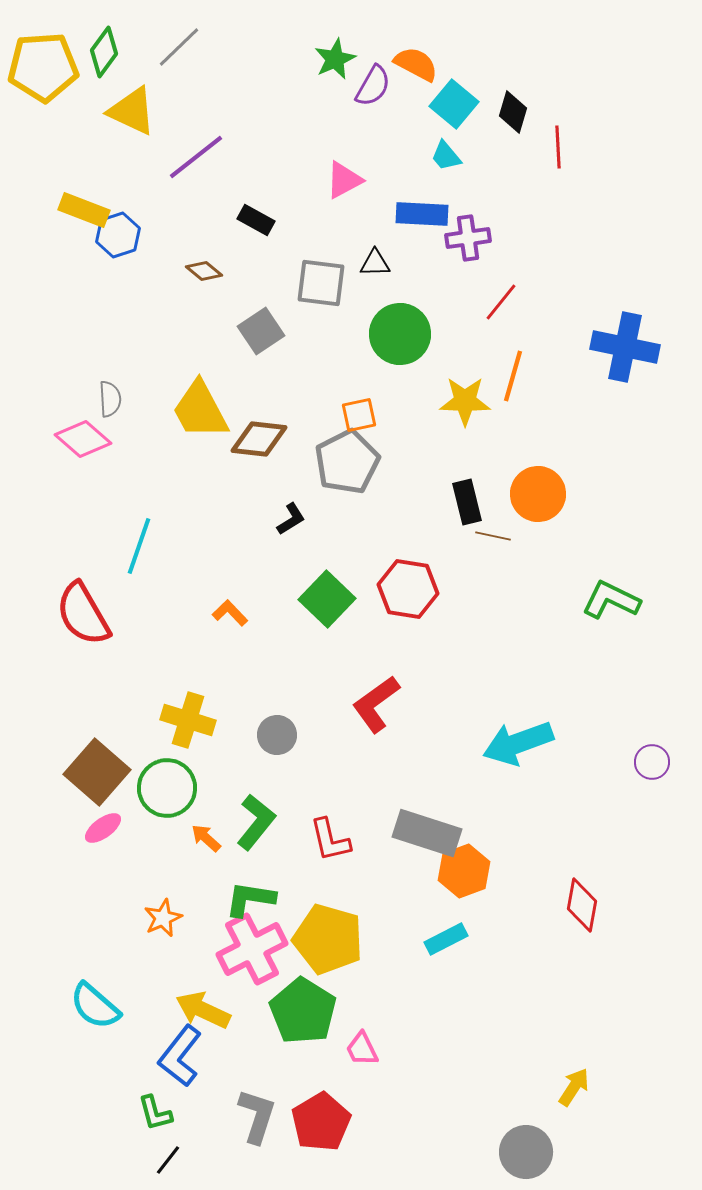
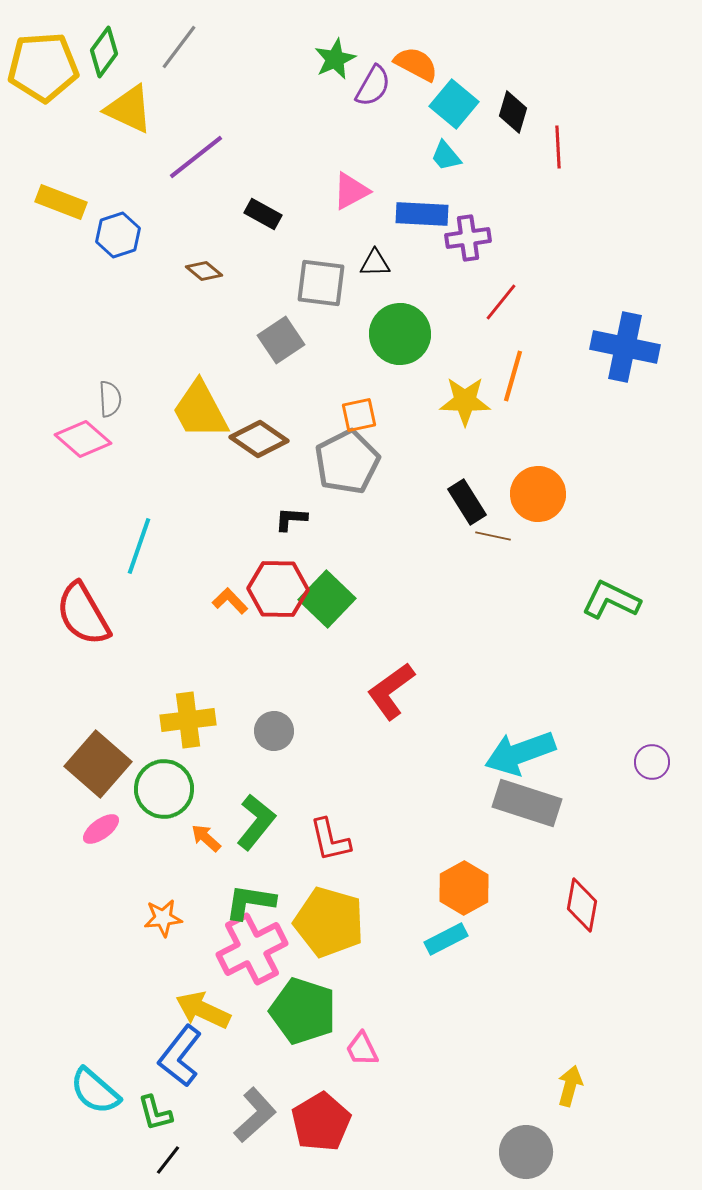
gray line at (179, 47): rotated 9 degrees counterclockwise
yellow triangle at (132, 111): moved 3 px left, 2 px up
pink triangle at (344, 180): moved 7 px right, 11 px down
yellow rectangle at (84, 210): moved 23 px left, 8 px up
black rectangle at (256, 220): moved 7 px right, 6 px up
gray square at (261, 331): moved 20 px right, 9 px down
brown diamond at (259, 439): rotated 28 degrees clockwise
black rectangle at (467, 502): rotated 18 degrees counterclockwise
black L-shape at (291, 519): rotated 144 degrees counterclockwise
red hexagon at (408, 589): moved 130 px left; rotated 8 degrees counterclockwise
orange L-shape at (230, 613): moved 12 px up
red L-shape at (376, 704): moved 15 px right, 13 px up
yellow cross at (188, 720): rotated 24 degrees counterclockwise
gray circle at (277, 735): moved 3 px left, 4 px up
cyan arrow at (518, 743): moved 2 px right, 10 px down
brown square at (97, 772): moved 1 px right, 8 px up
green circle at (167, 788): moved 3 px left, 1 px down
pink ellipse at (103, 828): moved 2 px left, 1 px down
gray rectangle at (427, 833): moved 100 px right, 30 px up
orange hexagon at (464, 871): moved 17 px down; rotated 9 degrees counterclockwise
green L-shape at (250, 899): moved 3 px down
orange star at (163, 918): rotated 18 degrees clockwise
yellow pentagon at (328, 939): moved 1 px right, 17 px up
cyan semicircle at (95, 1006): moved 85 px down
green pentagon at (303, 1011): rotated 14 degrees counterclockwise
yellow arrow at (574, 1087): moved 4 px left, 1 px up; rotated 18 degrees counterclockwise
gray L-shape at (257, 1116): moved 2 px left, 1 px up; rotated 30 degrees clockwise
